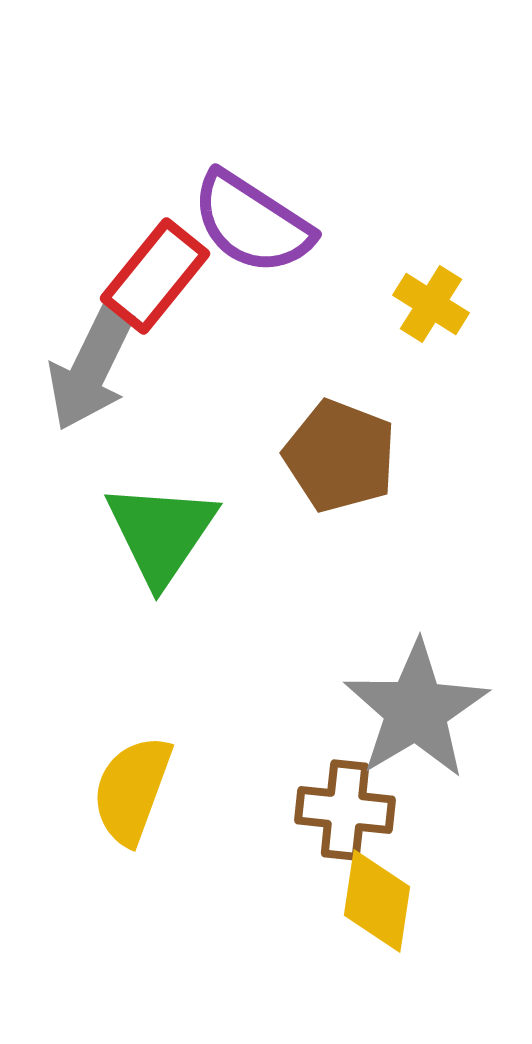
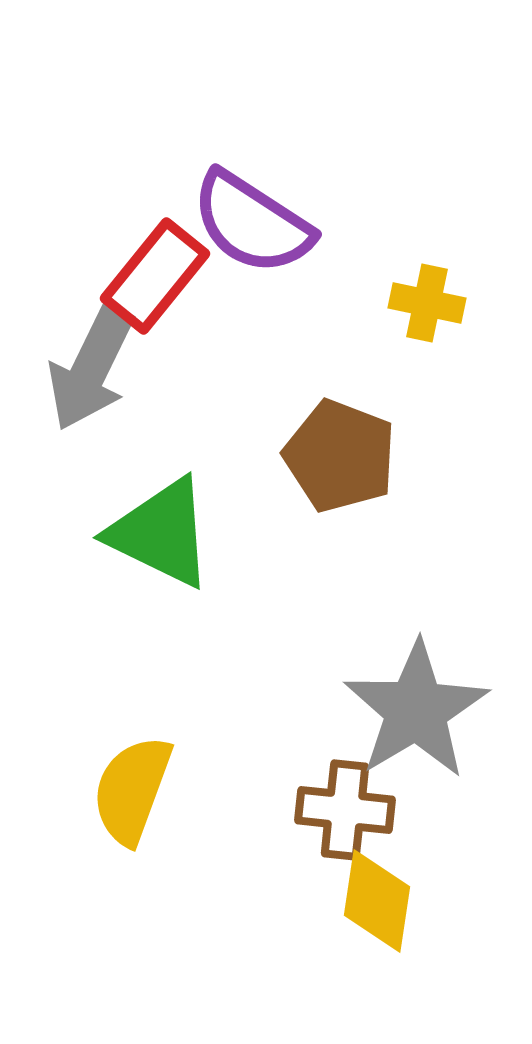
yellow cross: moved 4 px left, 1 px up; rotated 20 degrees counterclockwise
green triangle: rotated 38 degrees counterclockwise
